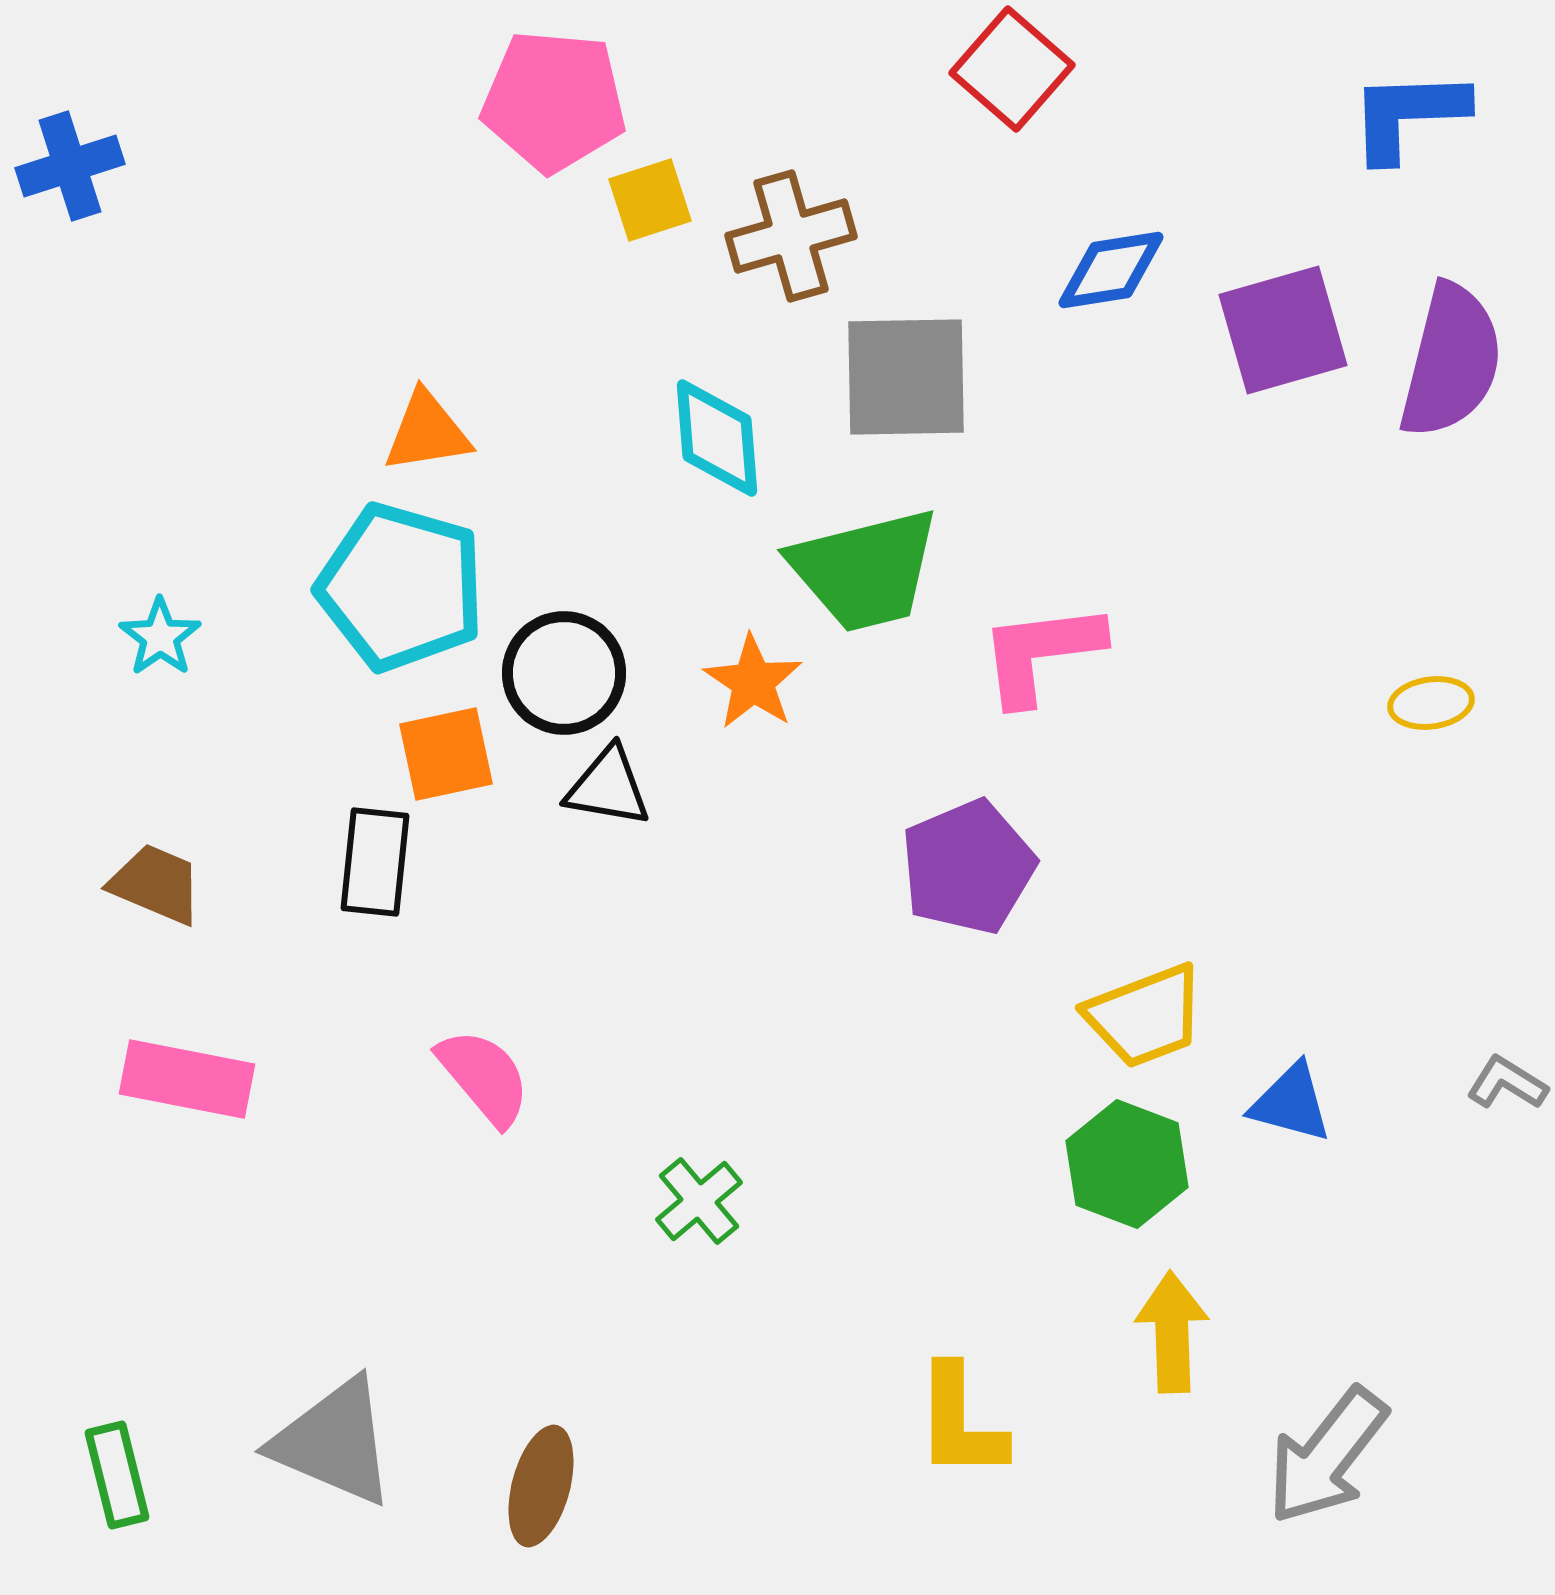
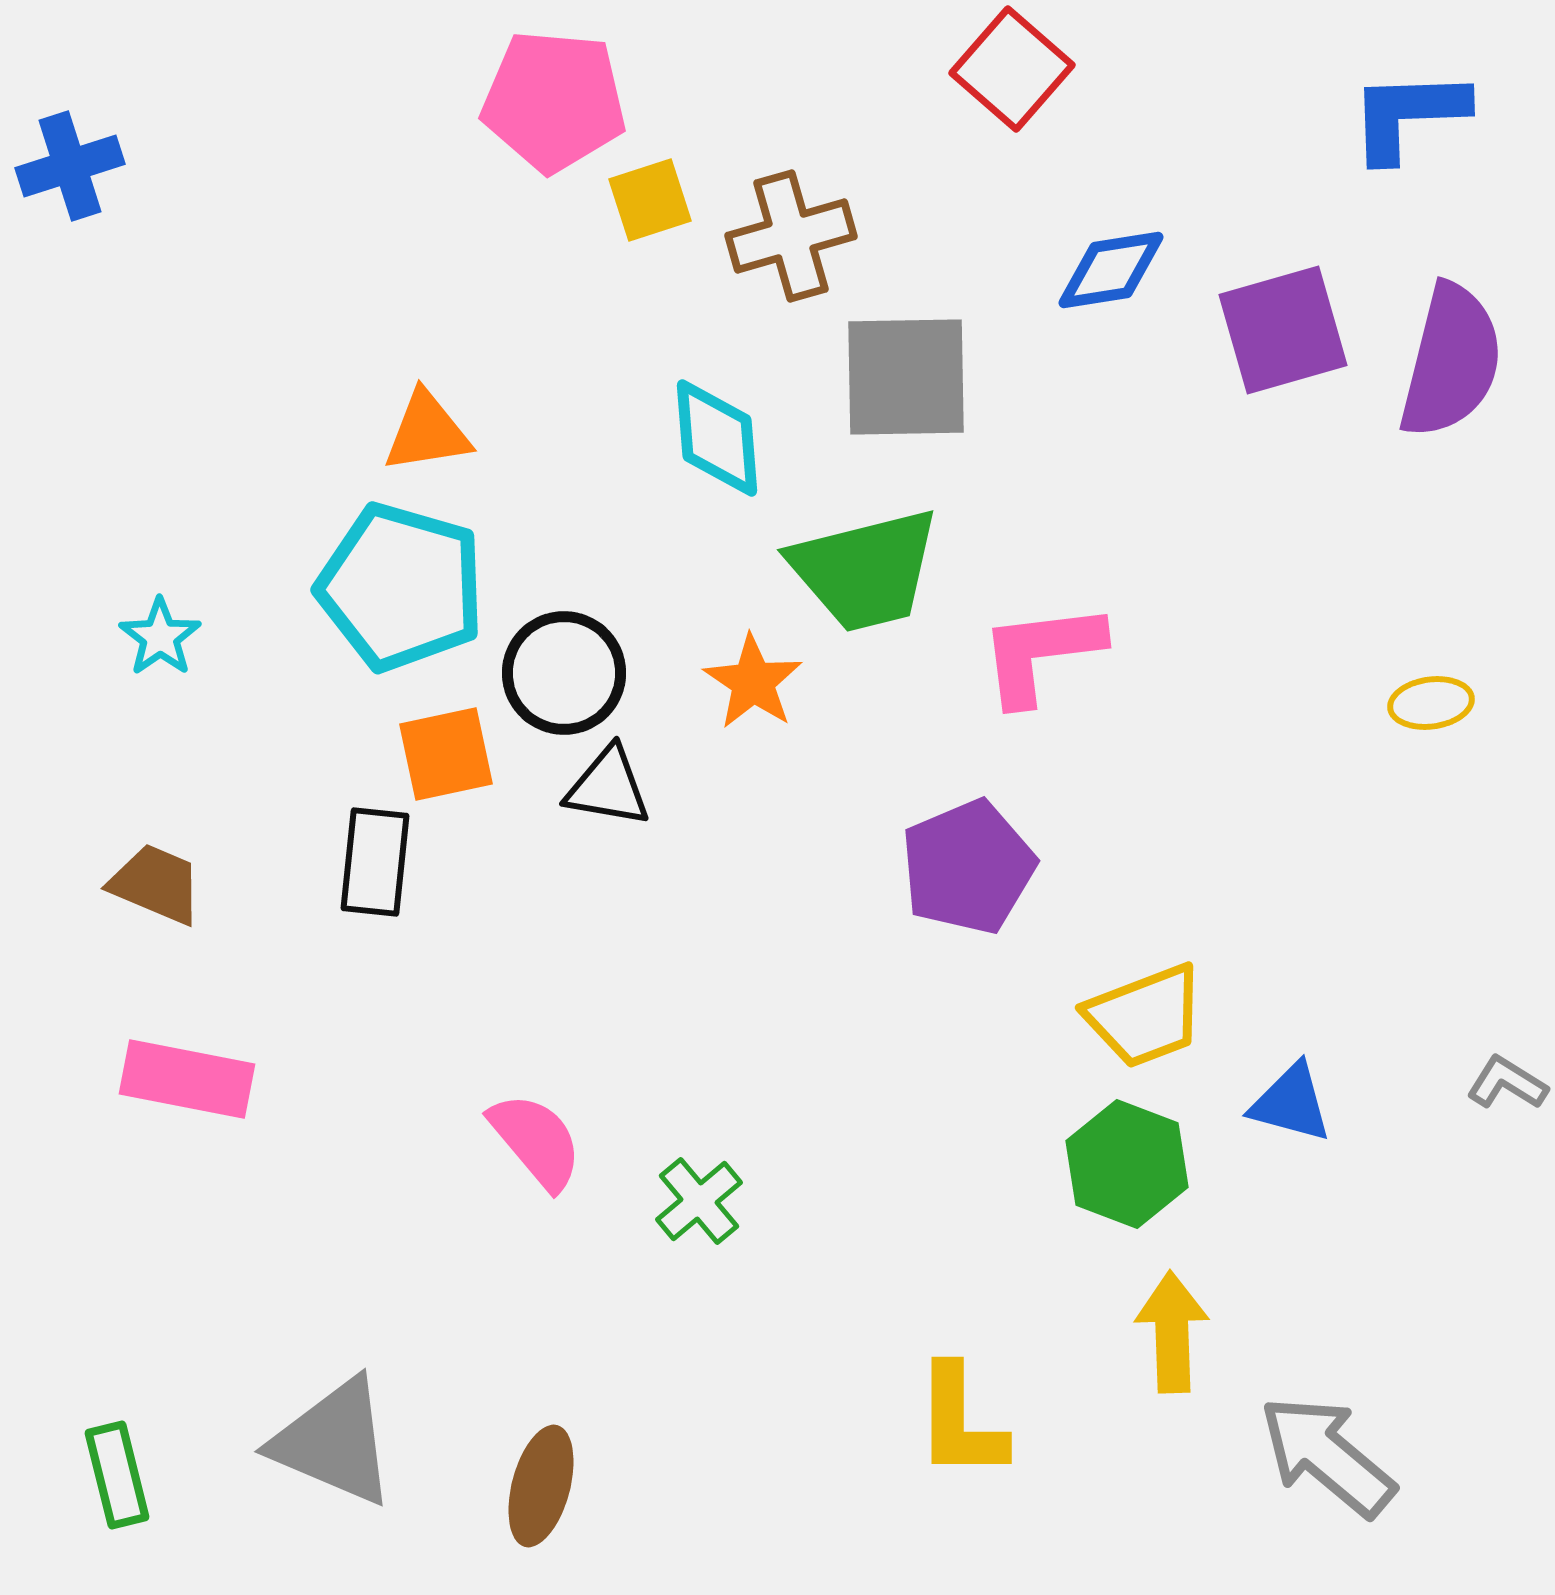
pink semicircle: moved 52 px right, 64 px down
gray arrow: rotated 92 degrees clockwise
